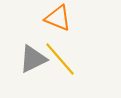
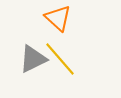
orange triangle: rotated 20 degrees clockwise
